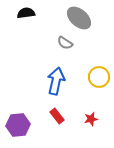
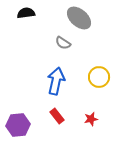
gray semicircle: moved 2 px left
